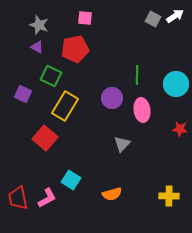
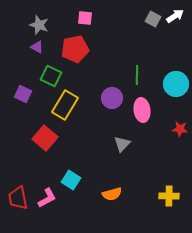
yellow rectangle: moved 1 px up
